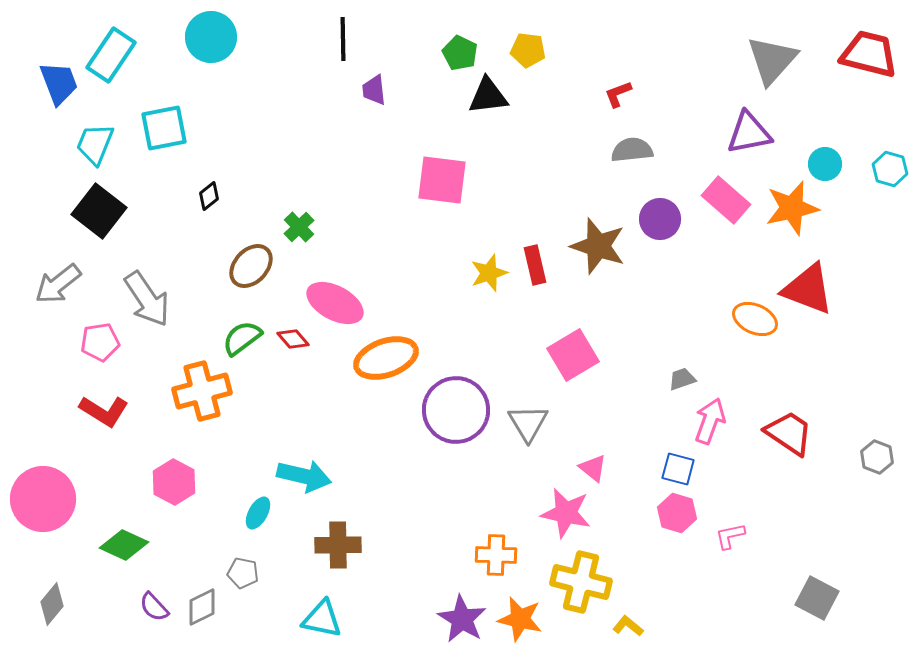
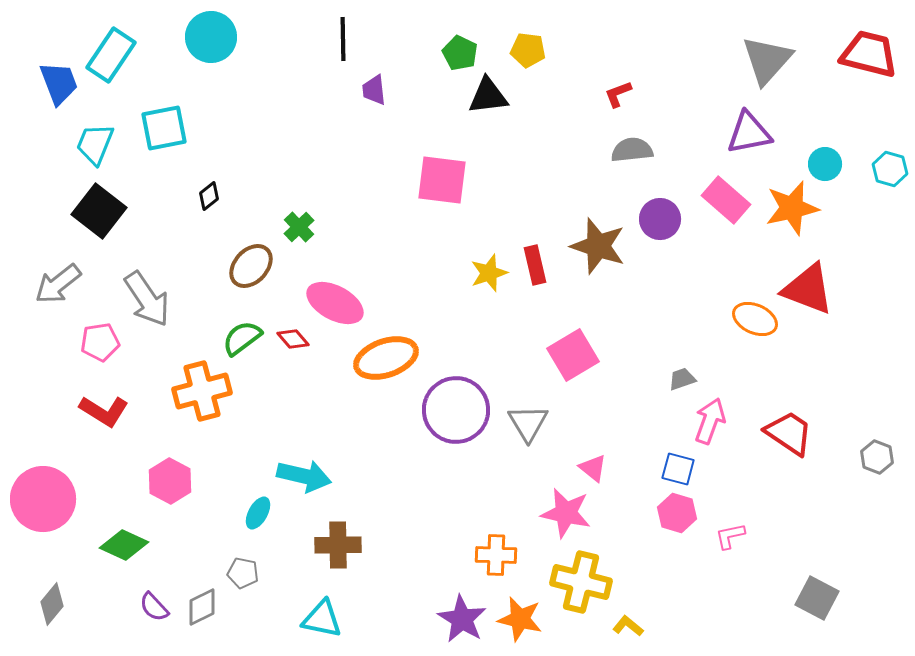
gray triangle at (772, 60): moved 5 px left
pink hexagon at (174, 482): moved 4 px left, 1 px up
